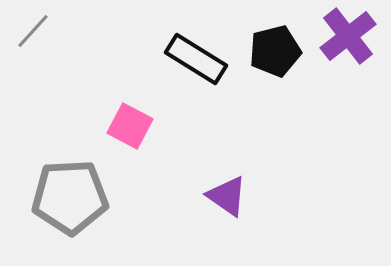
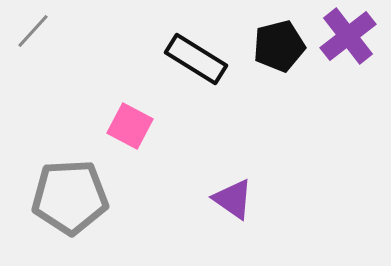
black pentagon: moved 4 px right, 5 px up
purple triangle: moved 6 px right, 3 px down
